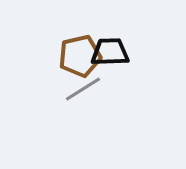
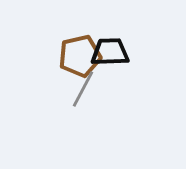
gray line: rotated 30 degrees counterclockwise
